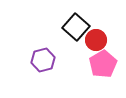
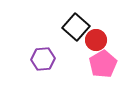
purple hexagon: moved 1 px up; rotated 10 degrees clockwise
